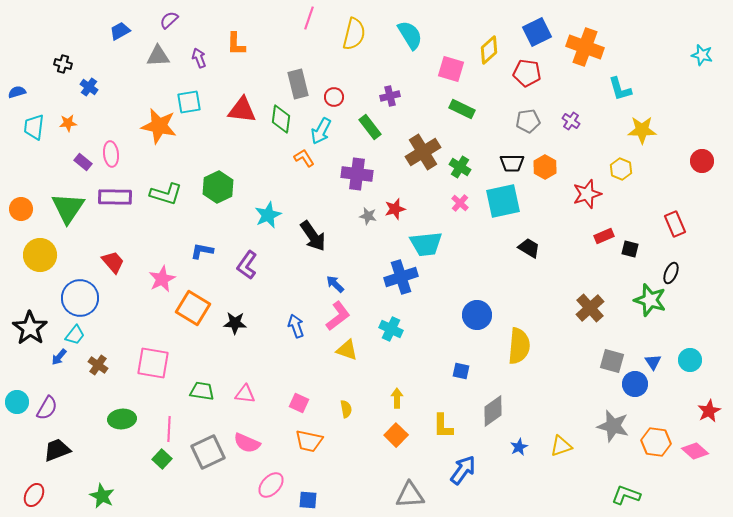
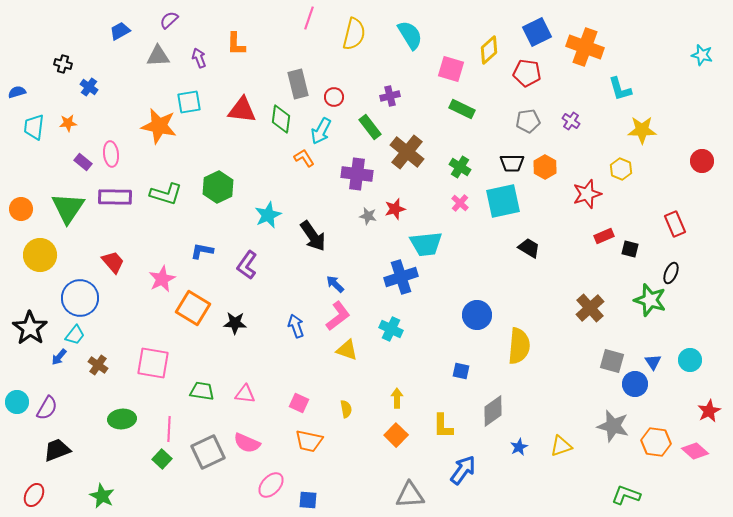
brown cross at (423, 152): moved 16 px left; rotated 20 degrees counterclockwise
